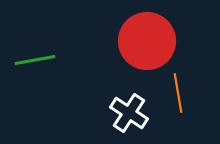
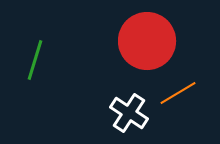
green line: rotated 63 degrees counterclockwise
orange line: rotated 69 degrees clockwise
